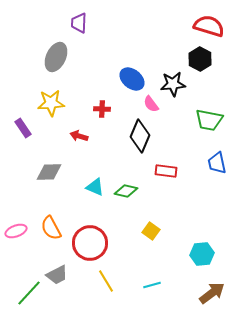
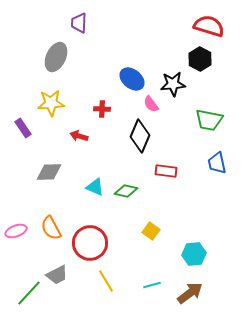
cyan hexagon: moved 8 px left
brown arrow: moved 22 px left
